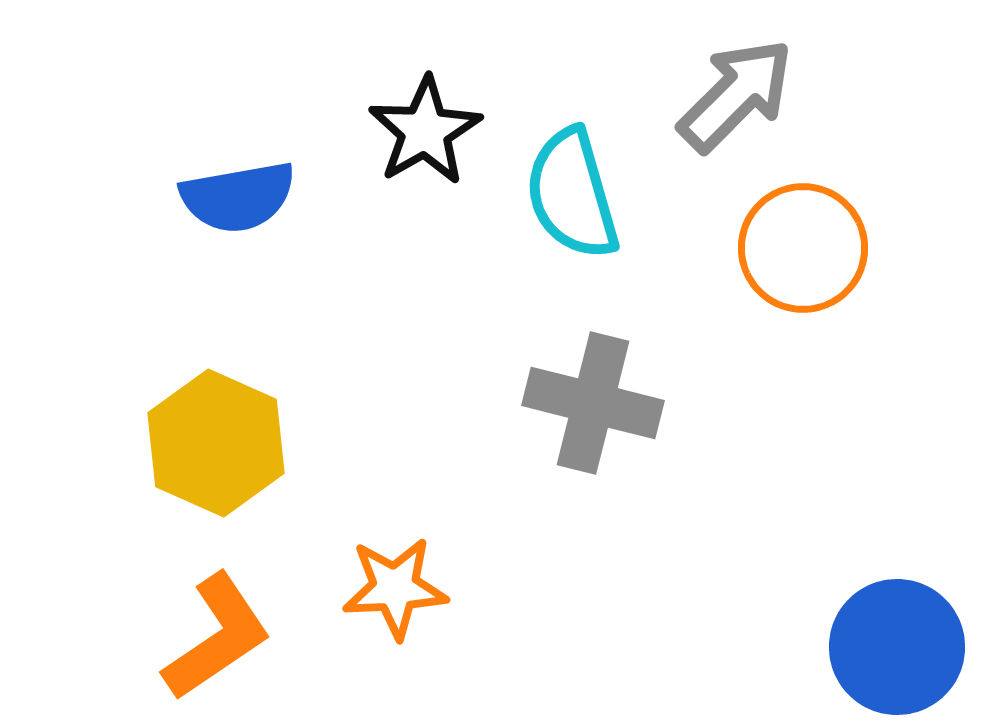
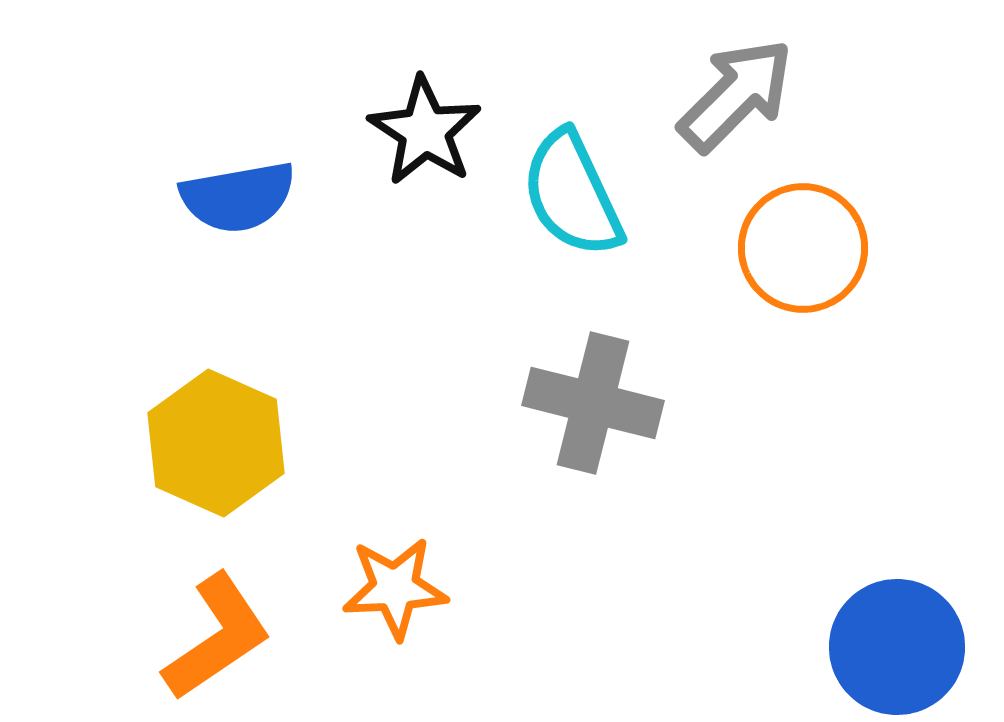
black star: rotated 9 degrees counterclockwise
cyan semicircle: rotated 9 degrees counterclockwise
